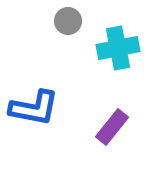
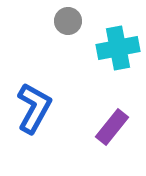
blue L-shape: rotated 72 degrees counterclockwise
